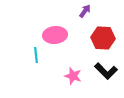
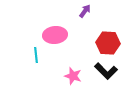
red hexagon: moved 5 px right, 5 px down
